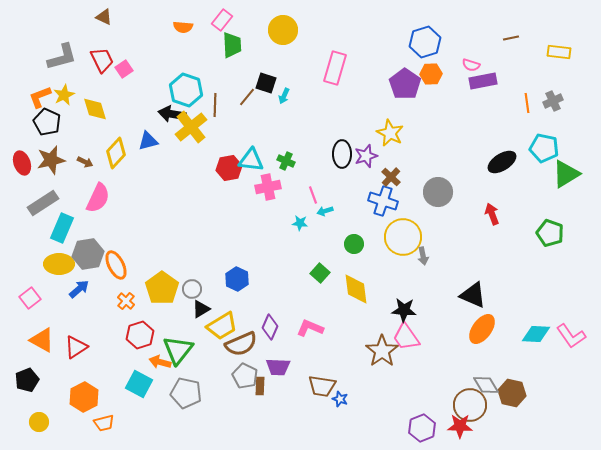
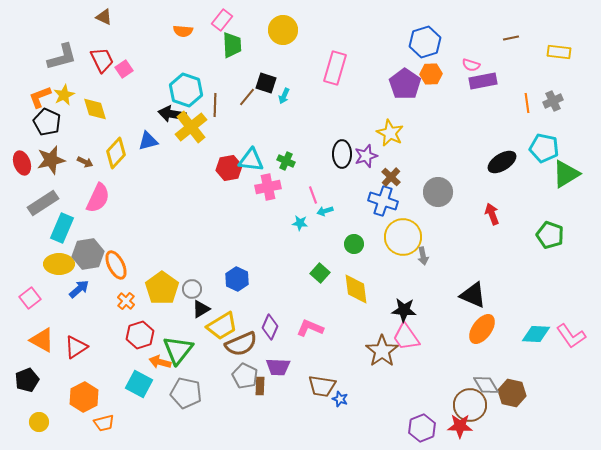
orange semicircle at (183, 27): moved 4 px down
green pentagon at (550, 233): moved 2 px down
